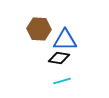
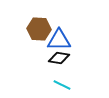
blue triangle: moved 6 px left
cyan line: moved 4 px down; rotated 42 degrees clockwise
